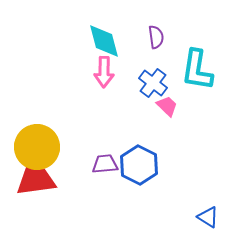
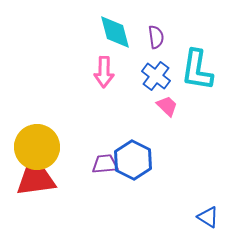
cyan diamond: moved 11 px right, 9 px up
blue cross: moved 3 px right, 7 px up
blue hexagon: moved 6 px left, 5 px up
